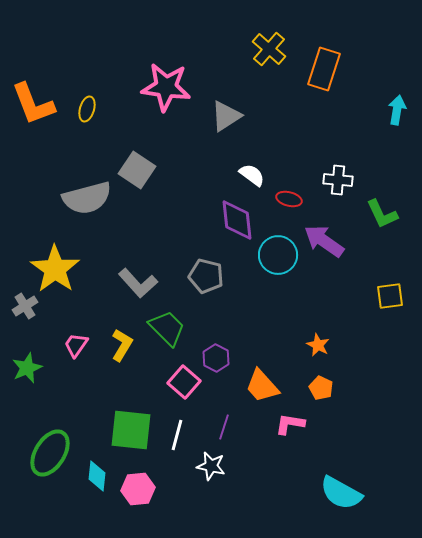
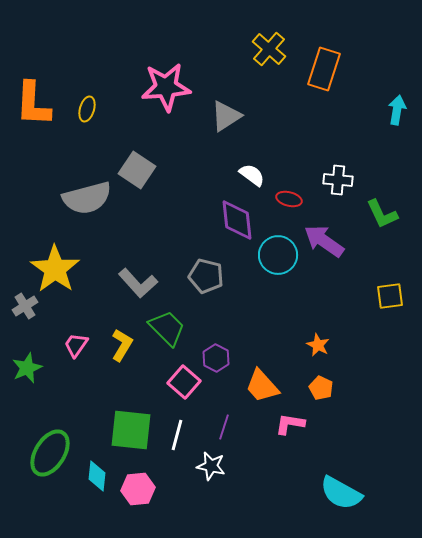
pink star: rotated 12 degrees counterclockwise
orange L-shape: rotated 24 degrees clockwise
